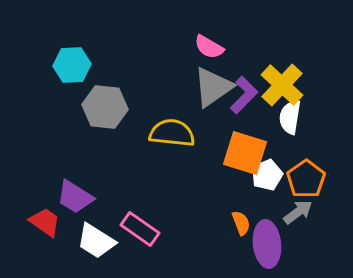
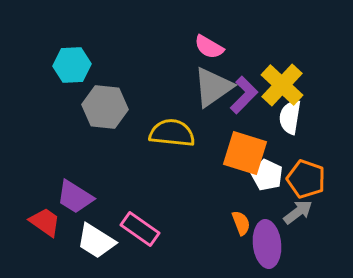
white pentagon: rotated 24 degrees counterclockwise
orange pentagon: rotated 18 degrees counterclockwise
